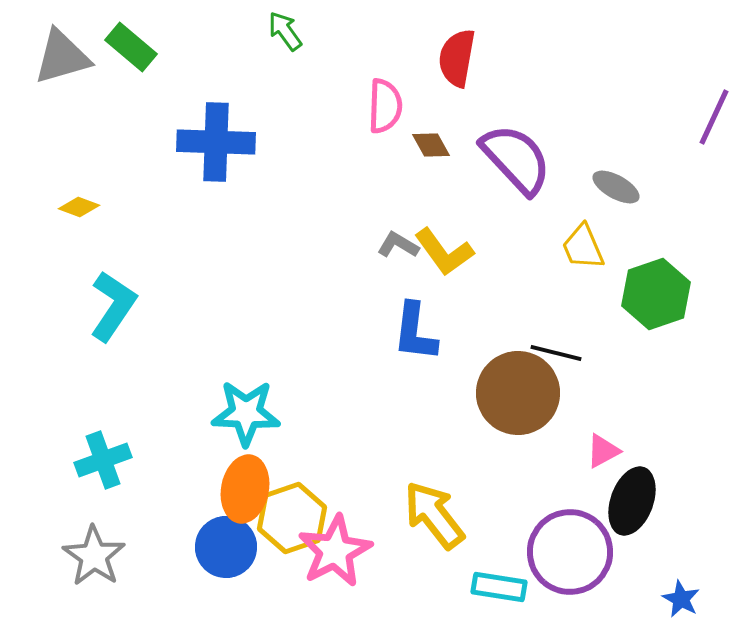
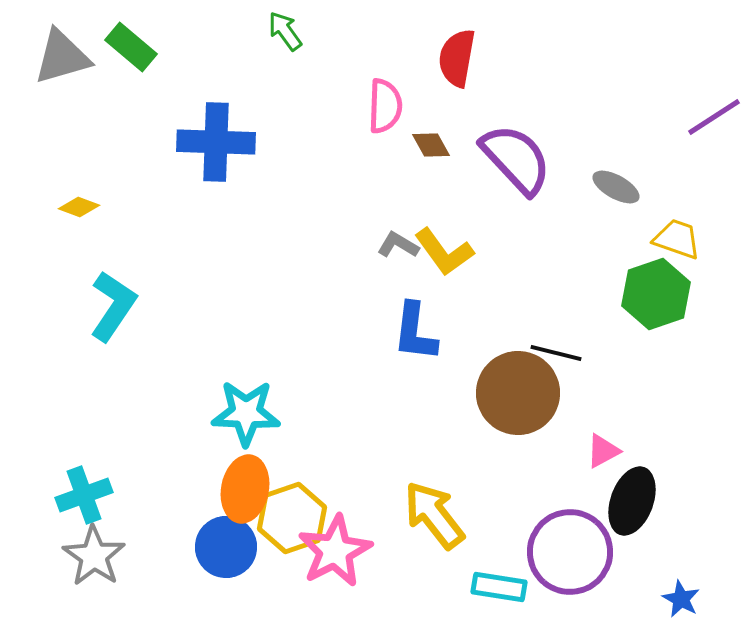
purple line: rotated 32 degrees clockwise
yellow trapezoid: moved 94 px right, 8 px up; rotated 132 degrees clockwise
cyan cross: moved 19 px left, 35 px down
